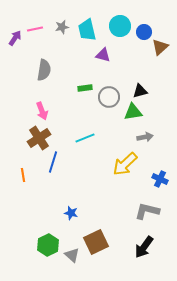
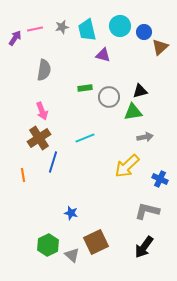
yellow arrow: moved 2 px right, 2 px down
